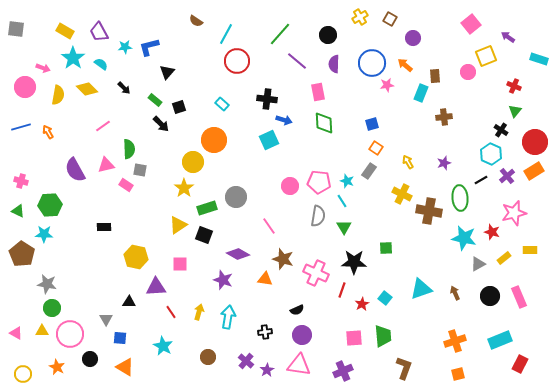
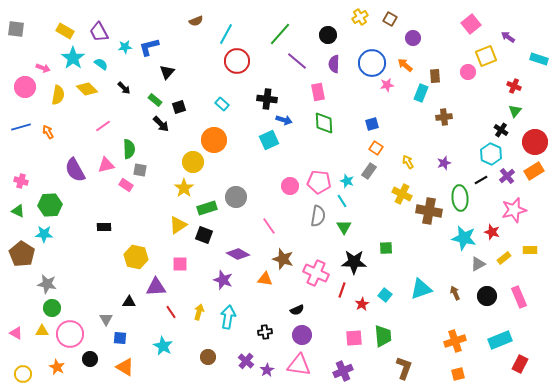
brown semicircle at (196, 21): rotated 56 degrees counterclockwise
pink star at (514, 213): moved 3 px up
black circle at (490, 296): moved 3 px left
cyan square at (385, 298): moved 3 px up
